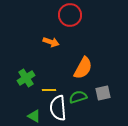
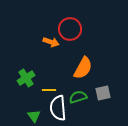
red circle: moved 14 px down
green triangle: rotated 24 degrees clockwise
